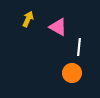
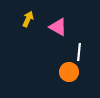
white line: moved 5 px down
orange circle: moved 3 px left, 1 px up
